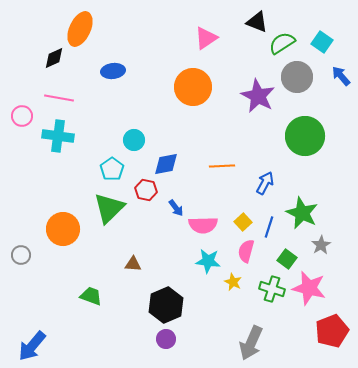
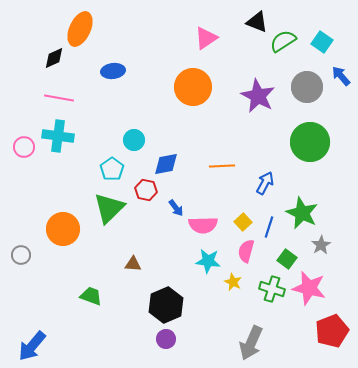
green semicircle at (282, 43): moved 1 px right, 2 px up
gray circle at (297, 77): moved 10 px right, 10 px down
pink circle at (22, 116): moved 2 px right, 31 px down
green circle at (305, 136): moved 5 px right, 6 px down
